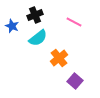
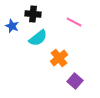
black cross: moved 2 px left, 1 px up; rotated 28 degrees clockwise
